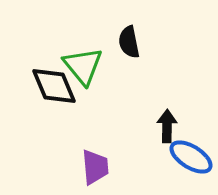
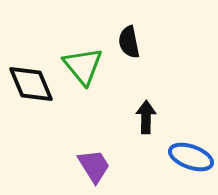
black diamond: moved 23 px left, 2 px up
black arrow: moved 21 px left, 9 px up
blue ellipse: rotated 12 degrees counterclockwise
purple trapezoid: moved 1 px left, 1 px up; rotated 27 degrees counterclockwise
